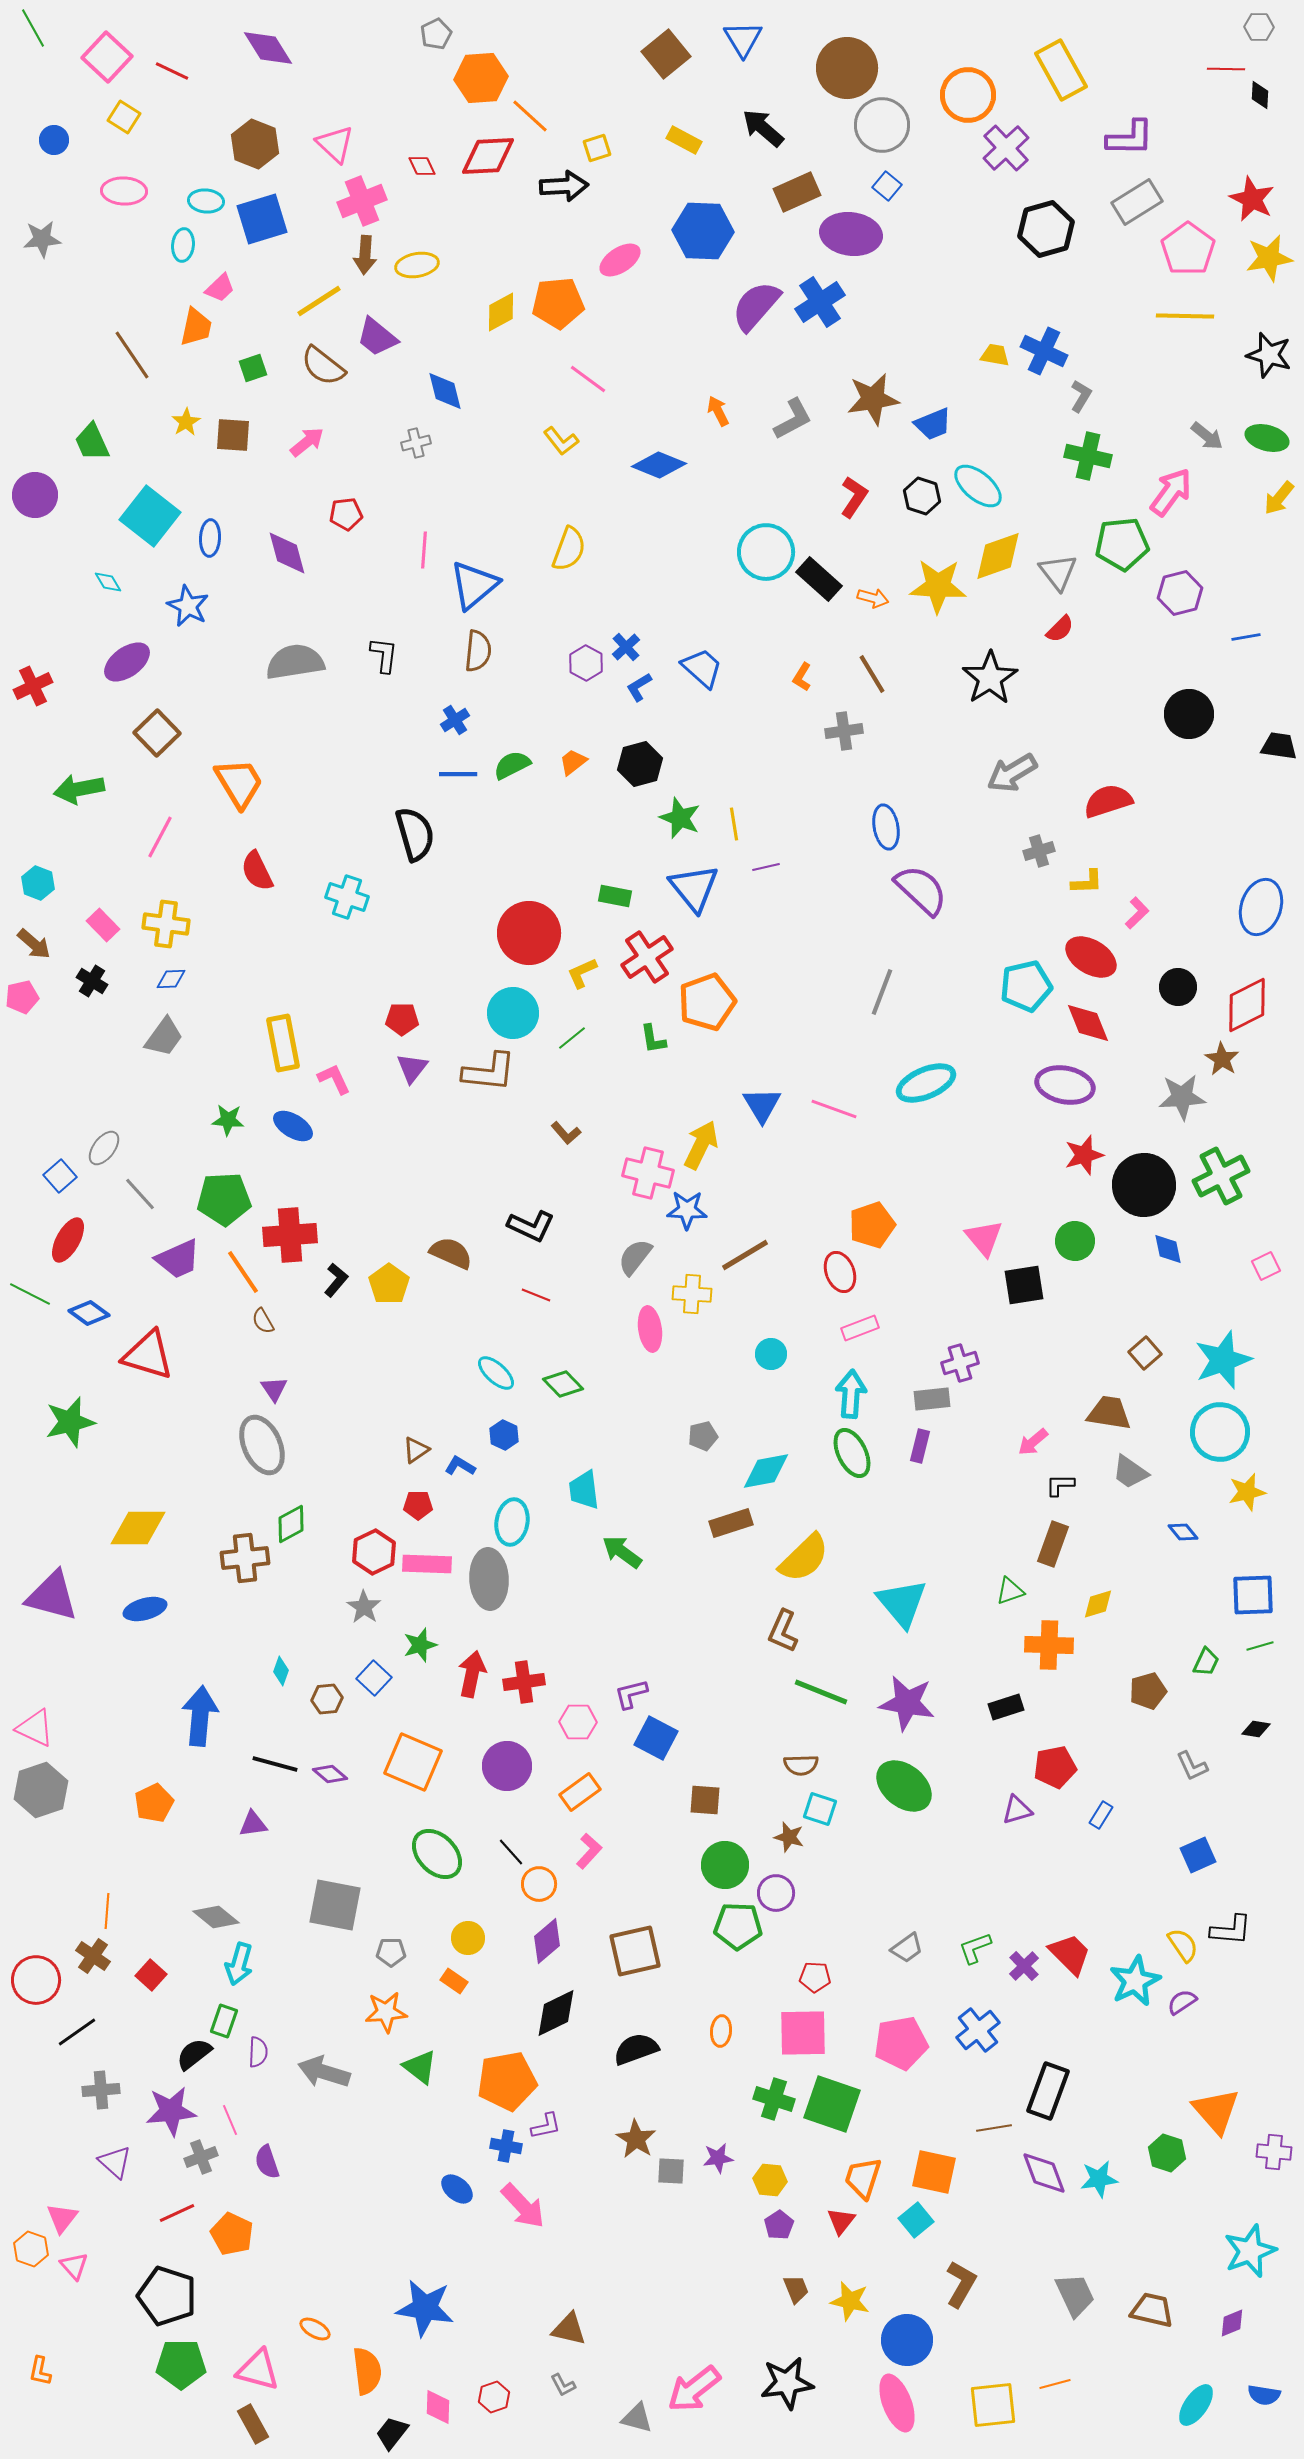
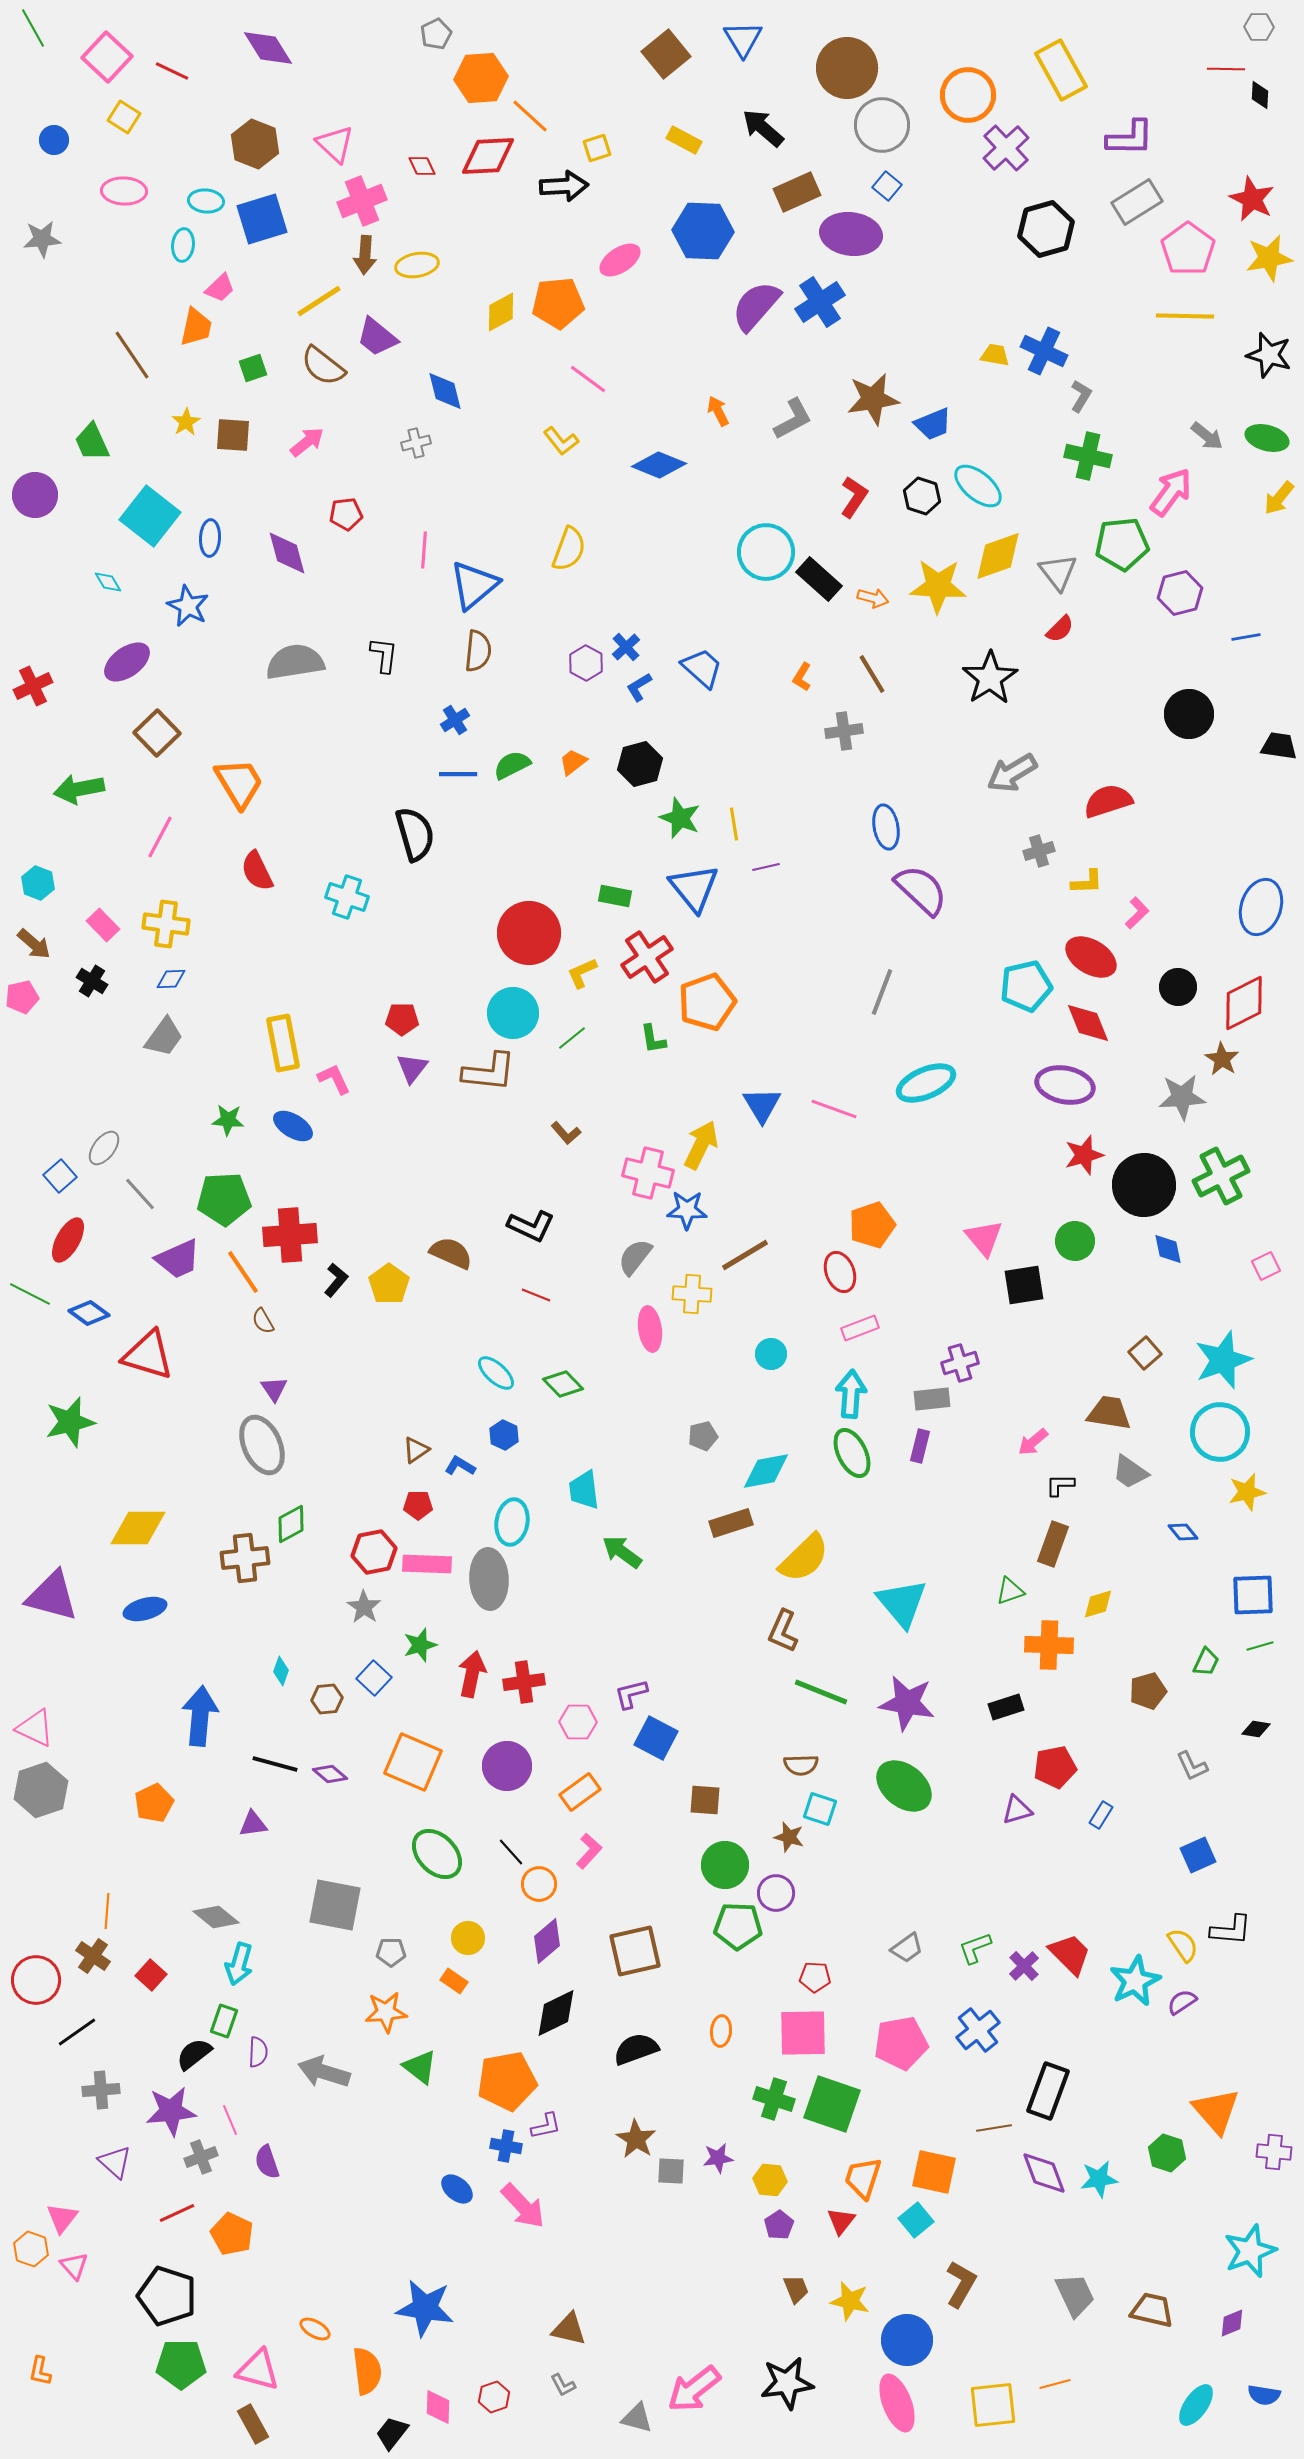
red diamond at (1247, 1005): moved 3 px left, 2 px up
red hexagon at (374, 1552): rotated 15 degrees clockwise
